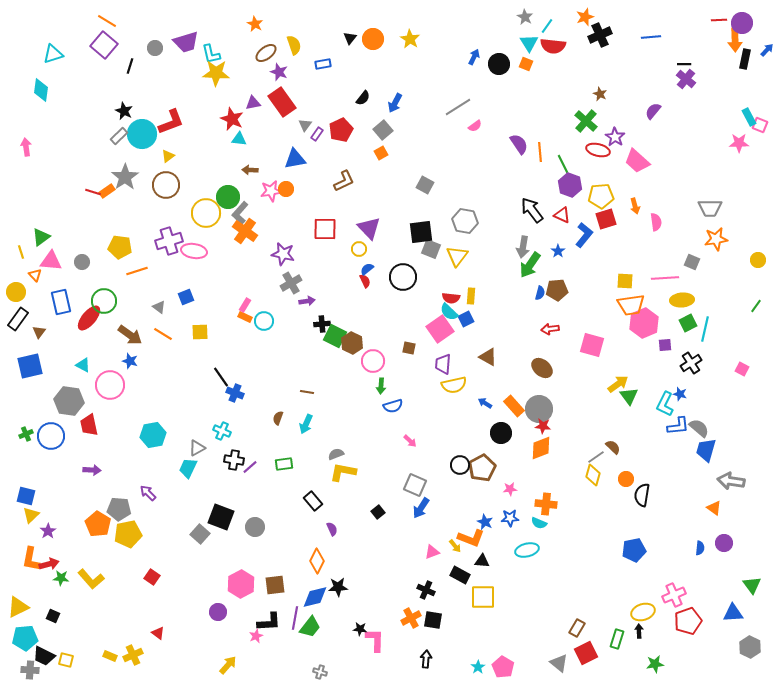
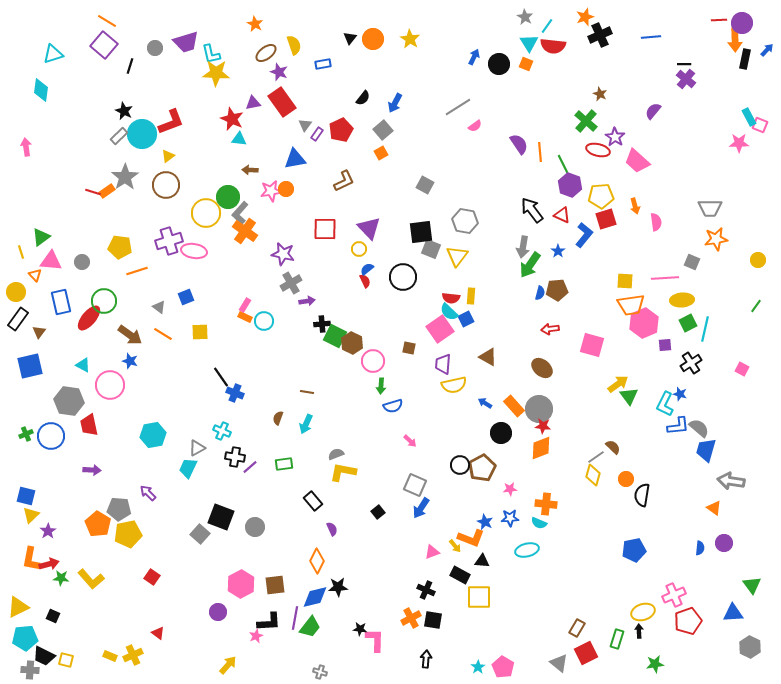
black cross at (234, 460): moved 1 px right, 3 px up
yellow square at (483, 597): moved 4 px left
